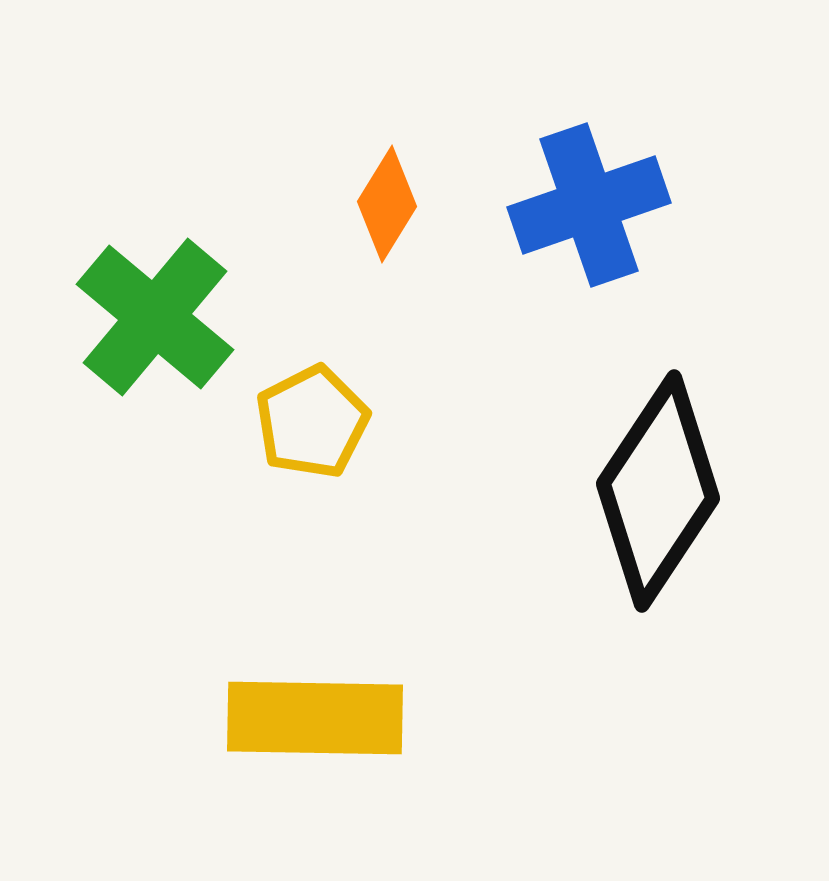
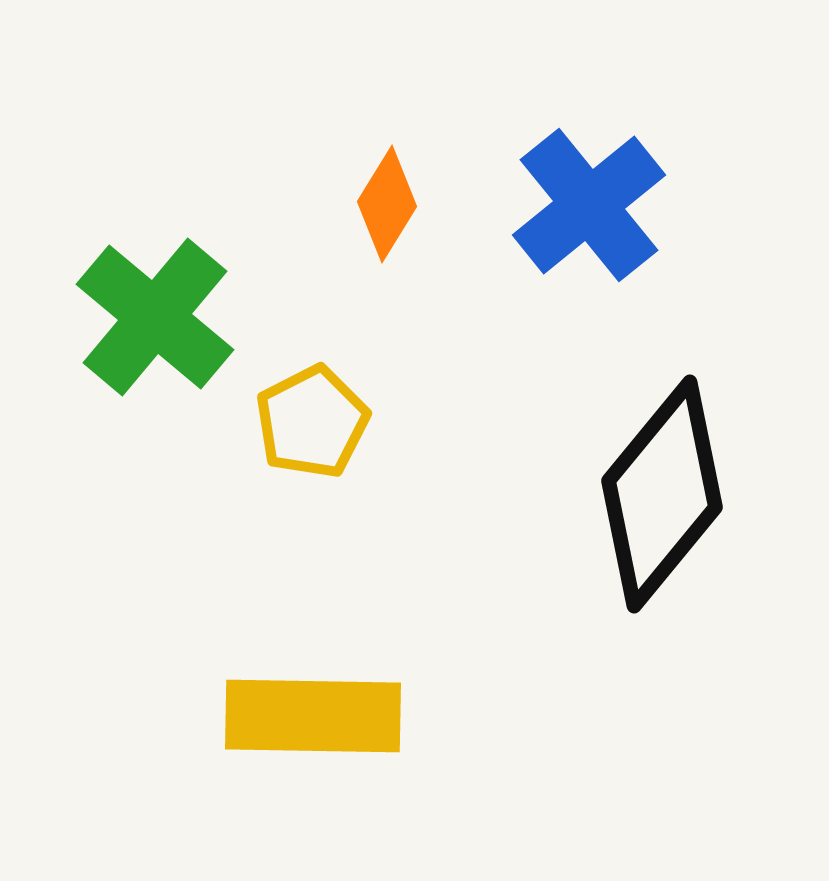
blue cross: rotated 20 degrees counterclockwise
black diamond: moved 4 px right, 3 px down; rotated 6 degrees clockwise
yellow rectangle: moved 2 px left, 2 px up
